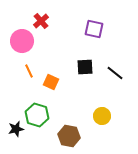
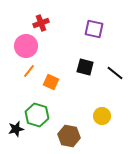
red cross: moved 2 px down; rotated 21 degrees clockwise
pink circle: moved 4 px right, 5 px down
black square: rotated 18 degrees clockwise
orange line: rotated 64 degrees clockwise
